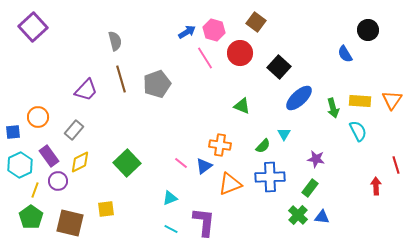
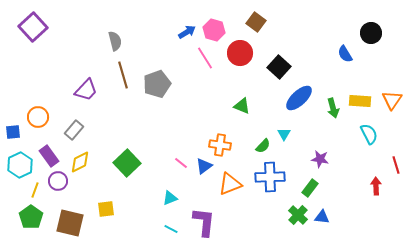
black circle at (368, 30): moved 3 px right, 3 px down
brown line at (121, 79): moved 2 px right, 4 px up
cyan semicircle at (358, 131): moved 11 px right, 3 px down
purple star at (316, 159): moved 4 px right
